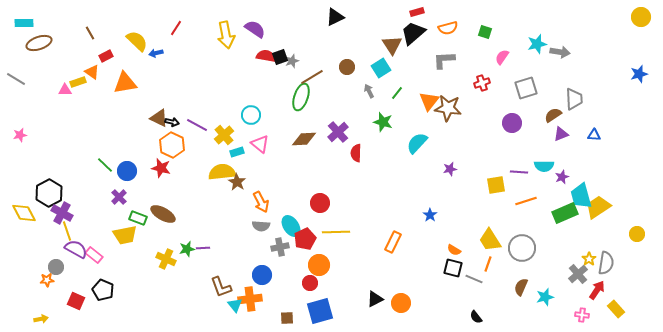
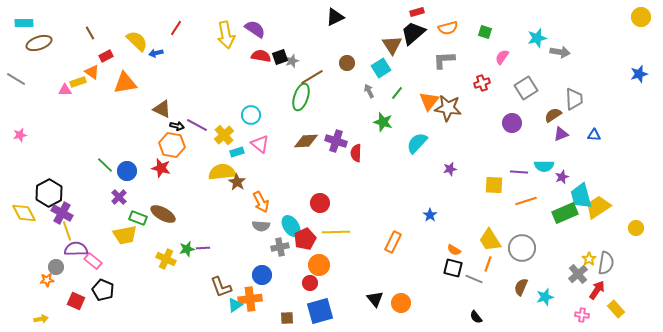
cyan star at (537, 44): moved 6 px up
red semicircle at (266, 56): moved 5 px left
brown circle at (347, 67): moved 4 px up
gray square at (526, 88): rotated 15 degrees counterclockwise
brown triangle at (159, 118): moved 3 px right, 9 px up
black arrow at (172, 122): moved 5 px right, 4 px down
purple cross at (338, 132): moved 2 px left, 9 px down; rotated 30 degrees counterclockwise
brown diamond at (304, 139): moved 2 px right, 2 px down
orange hexagon at (172, 145): rotated 15 degrees counterclockwise
yellow square at (496, 185): moved 2 px left; rotated 12 degrees clockwise
yellow circle at (637, 234): moved 1 px left, 6 px up
purple semicircle at (76, 249): rotated 30 degrees counterclockwise
pink rectangle at (94, 255): moved 1 px left, 6 px down
black triangle at (375, 299): rotated 42 degrees counterclockwise
cyan triangle at (235, 305): rotated 35 degrees clockwise
